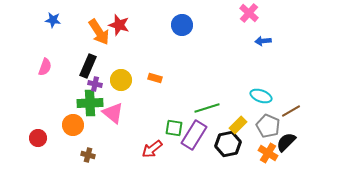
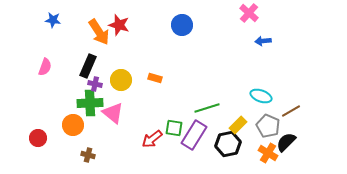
red arrow: moved 10 px up
